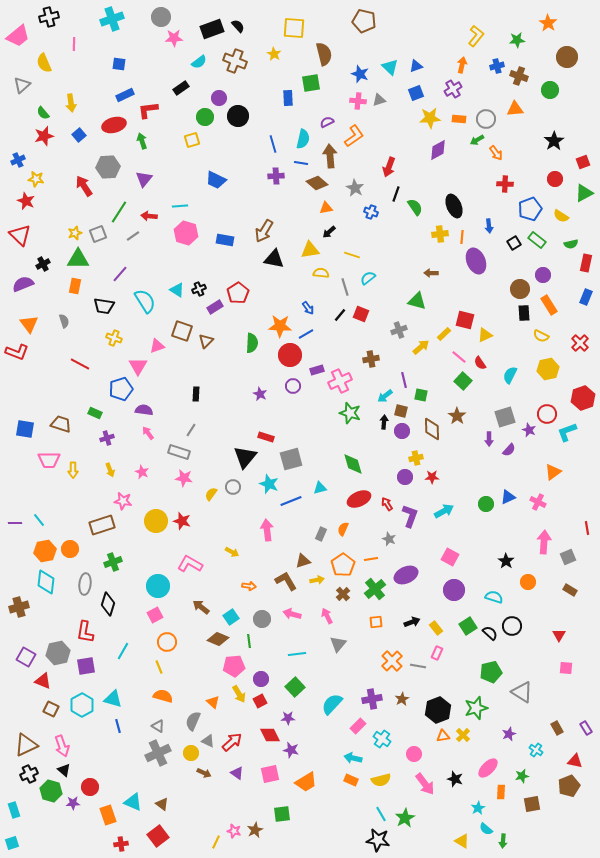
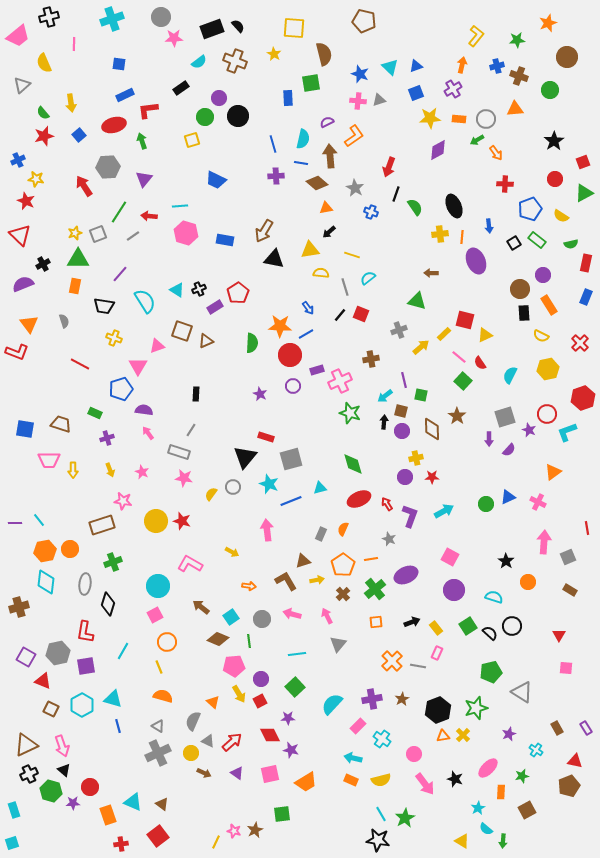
orange star at (548, 23): rotated 18 degrees clockwise
brown triangle at (206, 341): rotated 21 degrees clockwise
brown square at (532, 804): moved 5 px left, 6 px down; rotated 18 degrees counterclockwise
